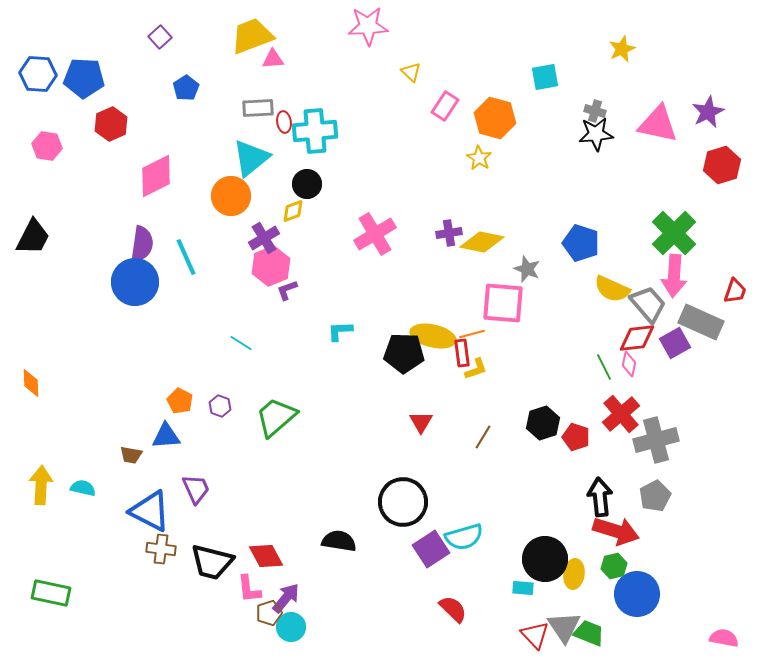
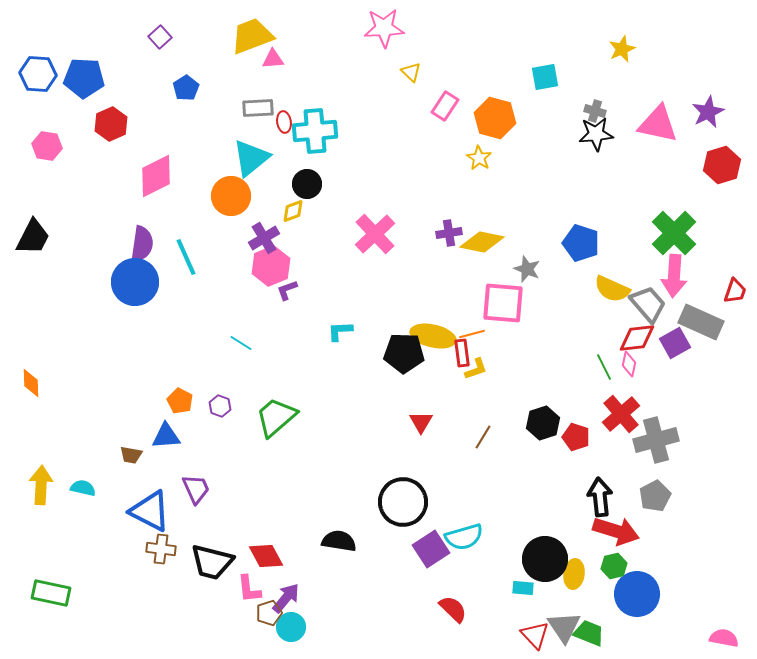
pink star at (368, 26): moved 16 px right, 2 px down
pink cross at (375, 234): rotated 12 degrees counterclockwise
